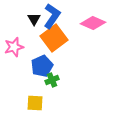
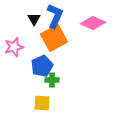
blue L-shape: moved 3 px right; rotated 10 degrees counterclockwise
orange square: rotated 8 degrees clockwise
green cross: rotated 24 degrees clockwise
yellow square: moved 7 px right
